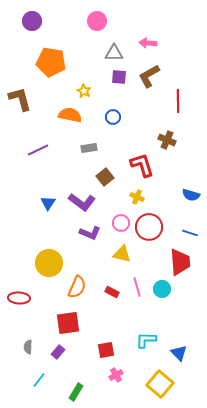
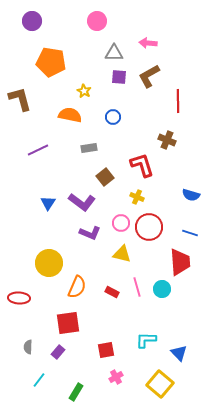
pink cross at (116, 375): moved 2 px down
